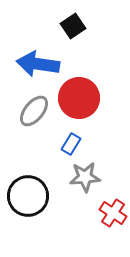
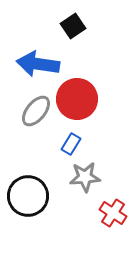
red circle: moved 2 px left, 1 px down
gray ellipse: moved 2 px right
